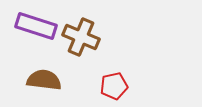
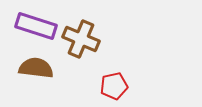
brown cross: moved 2 px down
brown semicircle: moved 8 px left, 12 px up
